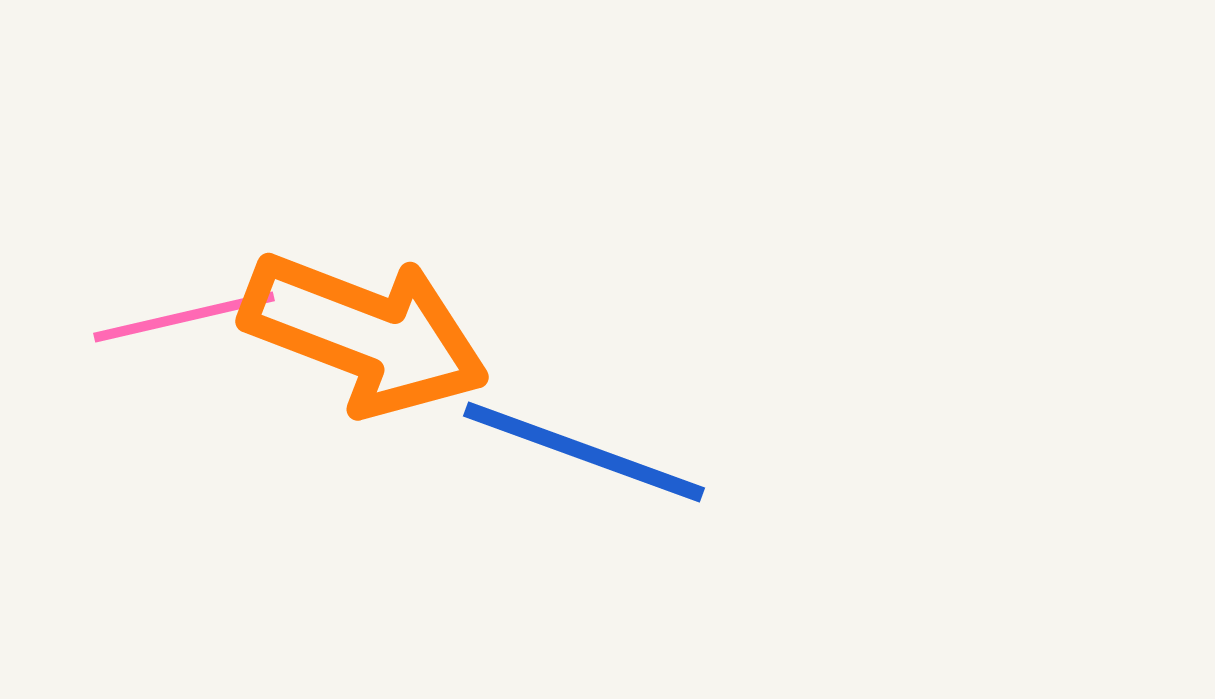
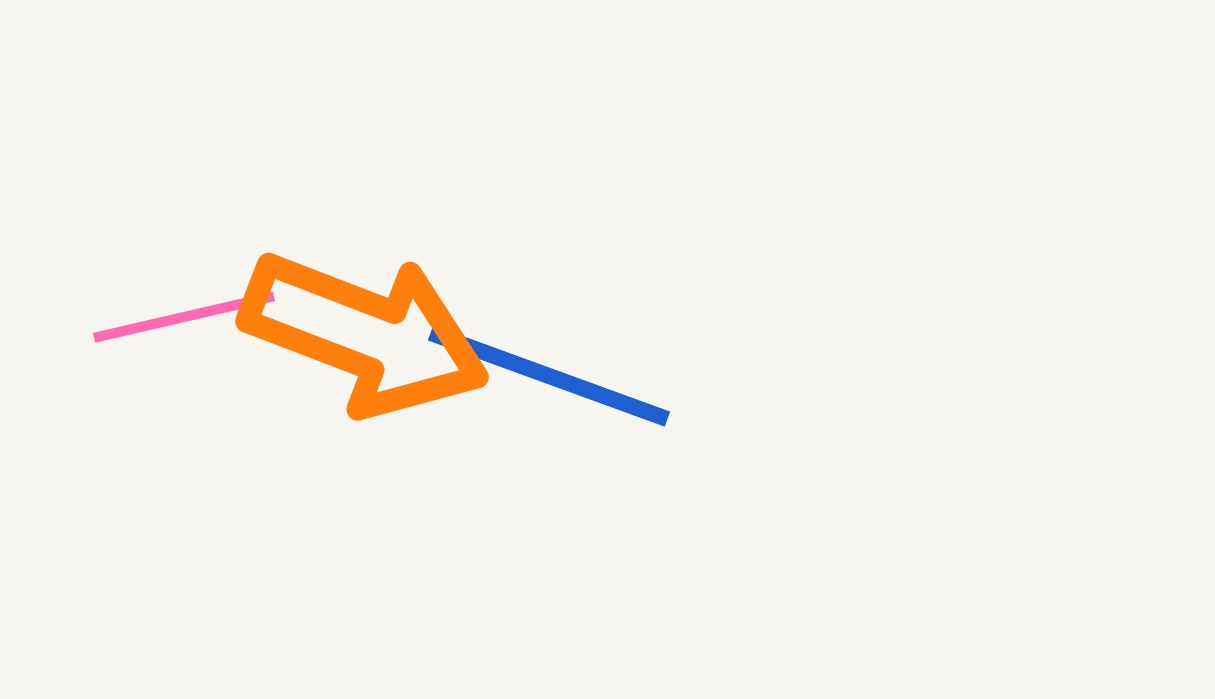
blue line: moved 35 px left, 76 px up
